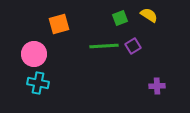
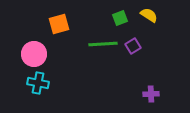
green line: moved 1 px left, 2 px up
purple cross: moved 6 px left, 8 px down
